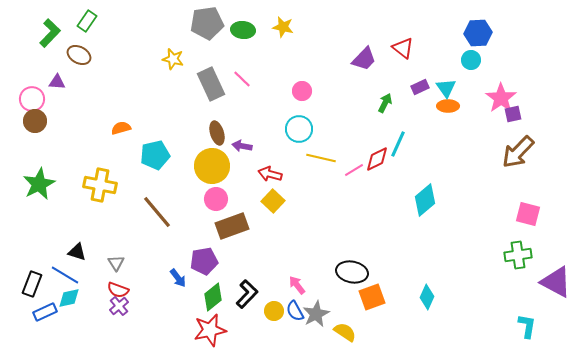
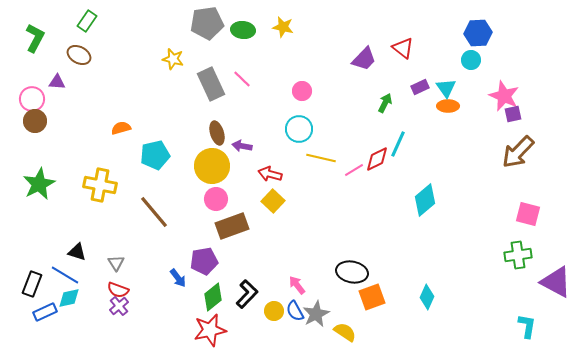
green L-shape at (50, 33): moved 15 px left, 5 px down; rotated 16 degrees counterclockwise
pink star at (501, 98): moved 3 px right, 2 px up; rotated 12 degrees counterclockwise
brown line at (157, 212): moved 3 px left
